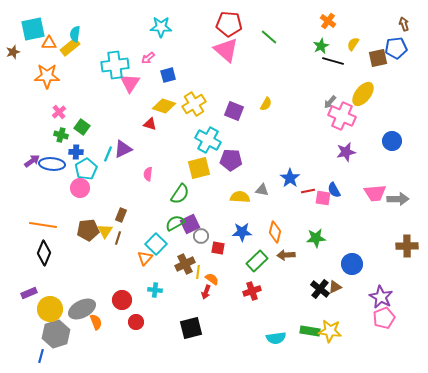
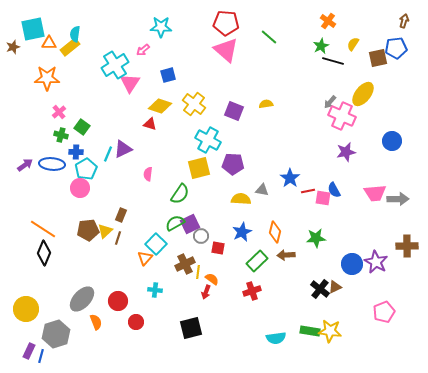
red pentagon at (229, 24): moved 3 px left, 1 px up
brown arrow at (404, 24): moved 3 px up; rotated 32 degrees clockwise
brown star at (13, 52): moved 5 px up
pink arrow at (148, 58): moved 5 px left, 8 px up
cyan cross at (115, 65): rotated 24 degrees counterclockwise
orange star at (47, 76): moved 2 px down
yellow cross at (194, 104): rotated 20 degrees counterclockwise
yellow semicircle at (266, 104): rotated 128 degrees counterclockwise
yellow diamond at (164, 106): moved 4 px left
purple pentagon at (231, 160): moved 2 px right, 4 px down
purple arrow at (32, 161): moved 7 px left, 4 px down
yellow semicircle at (240, 197): moved 1 px right, 2 px down
orange line at (43, 225): moved 4 px down; rotated 24 degrees clockwise
yellow triangle at (105, 231): rotated 14 degrees clockwise
blue star at (242, 232): rotated 24 degrees counterclockwise
purple rectangle at (29, 293): moved 58 px down; rotated 42 degrees counterclockwise
purple star at (381, 297): moved 5 px left, 35 px up
red circle at (122, 300): moved 4 px left, 1 px down
yellow circle at (50, 309): moved 24 px left
gray ellipse at (82, 309): moved 10 px up; rotated 20 degrees counterclockwise
pink pentagon at (384, 318): moved 6 px up
